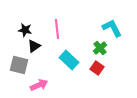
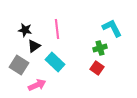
green cross: rotated 24 degrees clockwise
cyan rectangle: moved 14 px left, 2 px down
gray square: rotated 18 degrees clockwise
pink arrow: moved 2 px left
